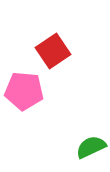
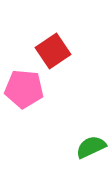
pink pentagon: moved 2 px up
